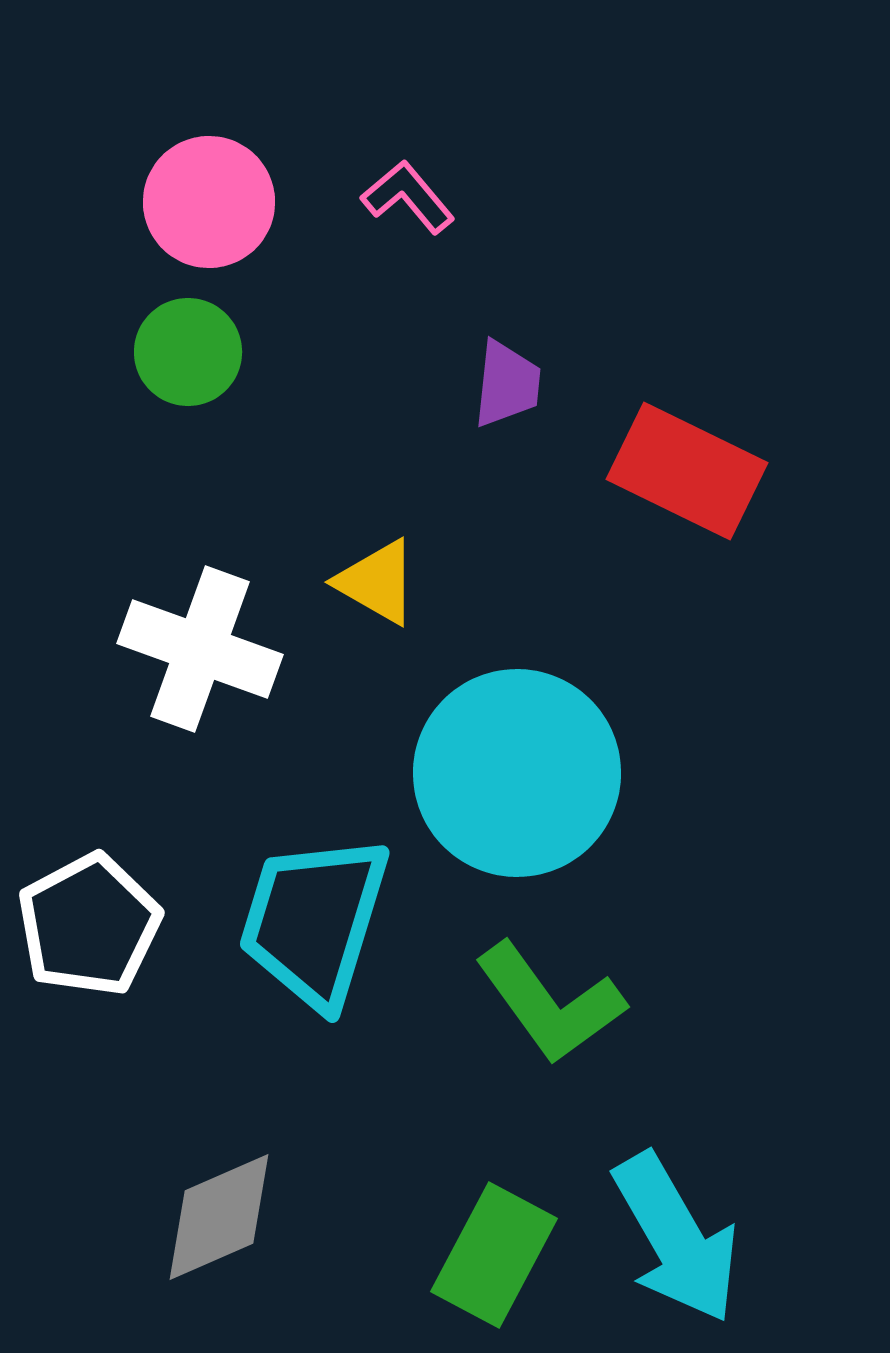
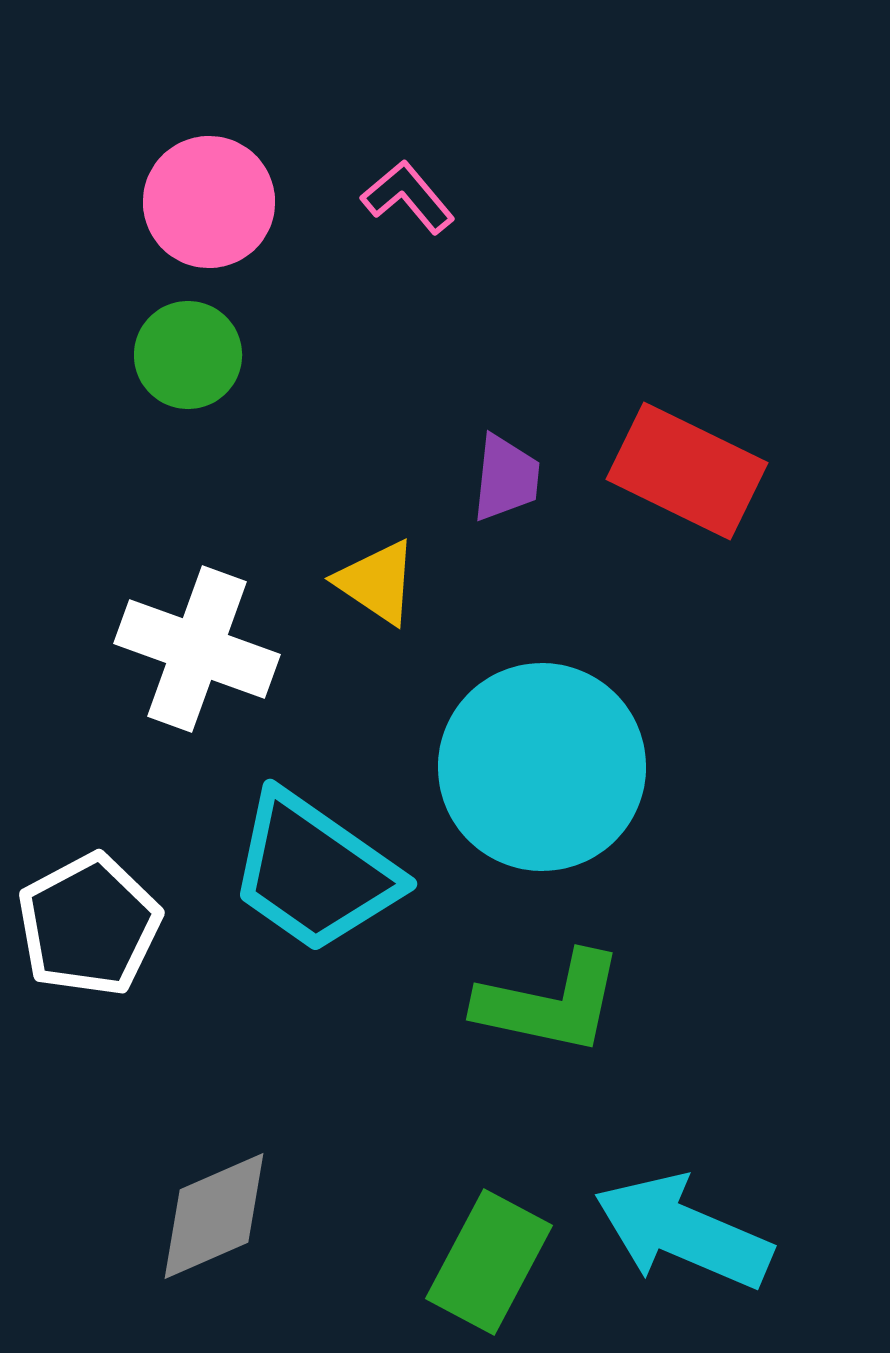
green circle: moved 3 px down
purple trapezoid: moved 1 px left, 94 px down
yellow triangle: rotated 4 degrees clockwise
white cross: moved 3 px left
cyan circle: moved 25 px right, 6 px up
cyan trapezoid: moved 49 px up; rotated 72 degrees counterclockwise
green L-shape: rotated 42 degrees counterclockwise
gray diamond: moved 5 px left, 1 px up
cyan arrow: moved 7 px right, 6 px up; rotated 143 degrees clockwise
green rectangle: moved 5 px left, 7 px down
